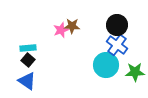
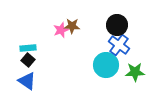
blue cross: moved 2 px right
